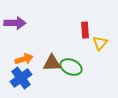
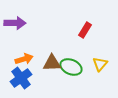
red rectangle: rotated 35 degrees clockwise
yellow triangle: moved 21 px down
